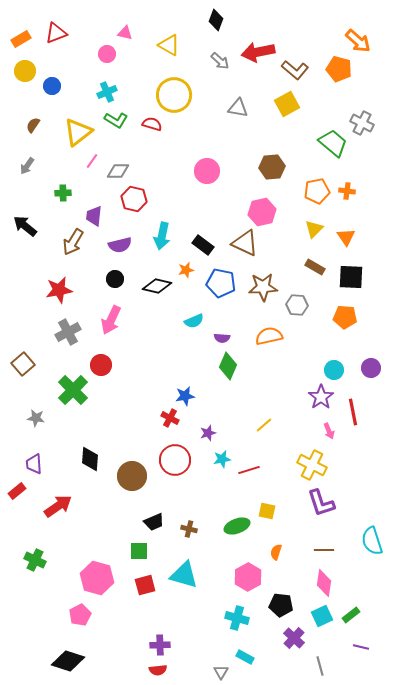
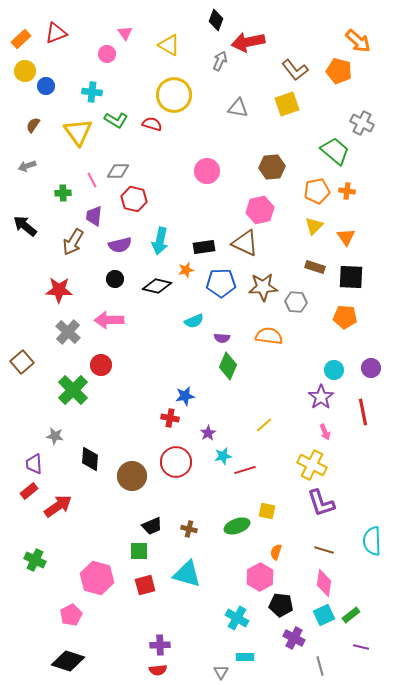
pink triangle at (125, 33): rotated 42 degrees clockwise
orange rectangle at (21, 39): rotated 12 degrees counterclockwise
red arrow at (258, 52): moved 10 px left, 10 px up
gray arrow at (220, 61): rotated 108 degrees counterclockwise
orange pentagon at (339, 69): moved 2 px down
brown L-shape at (295, 70): rotated 12 degrees clockwise
blue circle at (52, 86): moved 6 px left
cyan cross at (107, 92): moved 15 px left; rotated 30 degrees clockwise
yellow square at (287, 104): rotated 10 degrees clockwise
yellow triangle at (78, 132): rotated 28 degrees counterclockwise
green trapezoid at (333, 143): moved 2 px right, 8 px down
pink line at (92, 161): moved 19 px down; rotated 63 degrees counterclockwise
gray arrow at (27, 166): rotated 36 degrees clockwise
pink hexagon at (262, 212): moved 2 px left, 2 px up
yellow triangle at (314, 229): moved 3 px up
cyan arrow at (162, 236): moved 2 px left, 5 px down
black rectangle at (203, 245): moved 1 px right, 2 px down; rotated 45 degrees counterclockwise
brown rectangle at (315, 267): rotated 12 degrees counterclockwise
blue pentagon at (221, 283): rotated 12 degrees counterclockwise
red star at (59, 290): rotated 12 degrees clockwise
gray hexagon at (297, 305): moved 1 px left, 3 px up
pink arrow at (111, 320): moved 2 px left; rotated 64 degrees clockwise
gray cross at (68, 332): rotated 20 degrees counterclockwise
orange semicircle at (269, 336): rotated 20 degrees clockwise
brown square at (23, 364): moved 1 px left, 2 px up
red line at (353, 412): moved 10 px right
gray star at (36, 418): moved 19 px right, 18 px down
red cross at (170, 418): rotated 18 degrees counterclockwise
pink arrow at (329, 431): moved 4 px left, 1 px down
purple star at (208, 433): rotated 14 degrees counterclockwise
cyan star at (222, 459): moved 1 px right, 3 px up
red circle at (175, 460): moved 1 px right, 2 px down
red line at (249, 470): moved 4 px left
red rectangle at (17, 491): moved 12 px right
black trapezoid at (154, 522): moved 2 px left, 4 px down
cyan semicircle at (372, 541): rotated 16 degrees clockwise
brown line at (324, 550): rotated 18 degrees clockwise
cyan triangle at (184, 575): moved 3 px right, 1 px up
pink hexagon at (248, 577): moved 12 px right
pink pentagon at (80, 615): moved 9 px left
cyan square at (322, 616): moved 2 px right, 1 px up
cyan cross at (237, 618): rotated 15 degrees clockwise
purple cross at (294, 638): rotated 15 degrees counterclockwise
cyan rectangle at (245, 657): rotated 30 degrees counterclockwise
